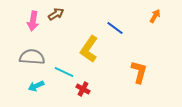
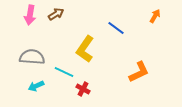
pink arrow: moved 3 px left, 6 px up
blue line: moved 1 px right
yellow L-shape: moved 4 px left
orange L-shape: rotated 50 degrees clockwise
